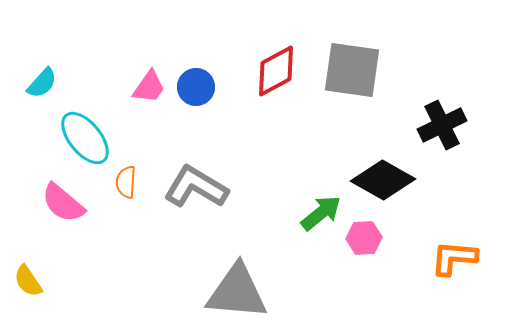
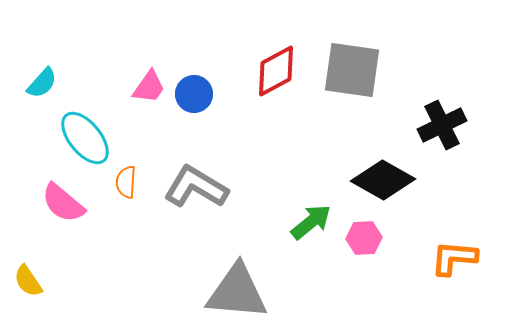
blue circle: moved 2 px left, 7 px down
green arrow: moved 10 px left, 9 px down
